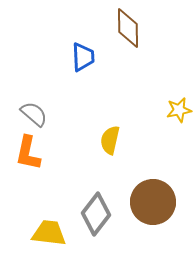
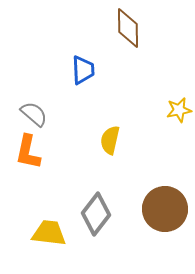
blue trapezoid: moved 13 px down
orange L-shape: moved 1 px up
brown circle: moved 12 px right, 7 px down
